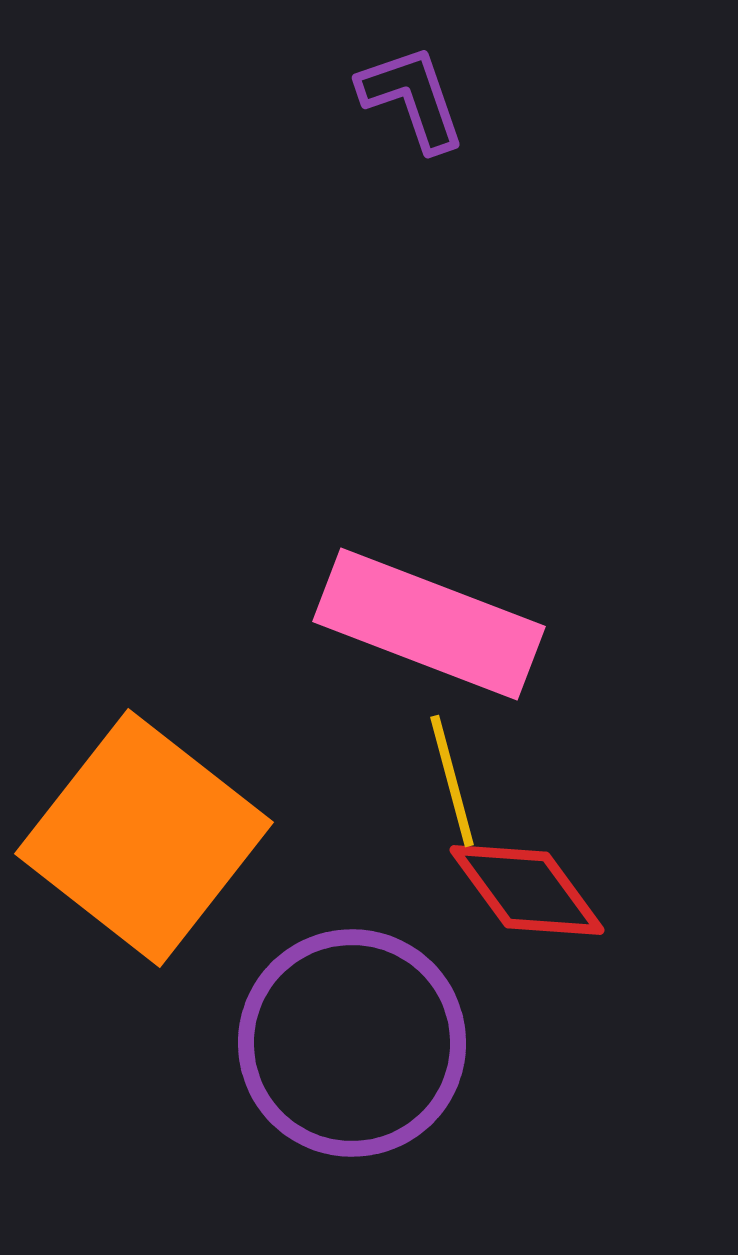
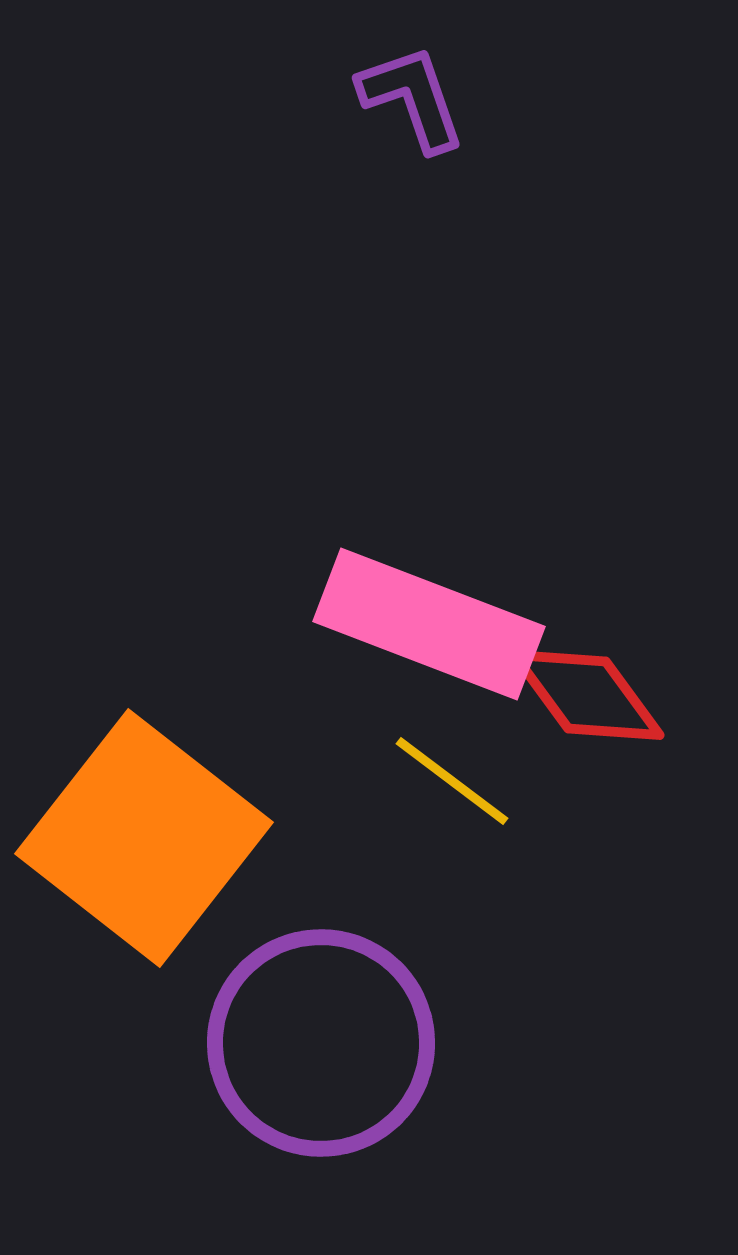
yellow line: rotated 38 degrees counterclockwise
red diamond: moved 60 px right, 195 px up
purple circle: moved 31 px left
